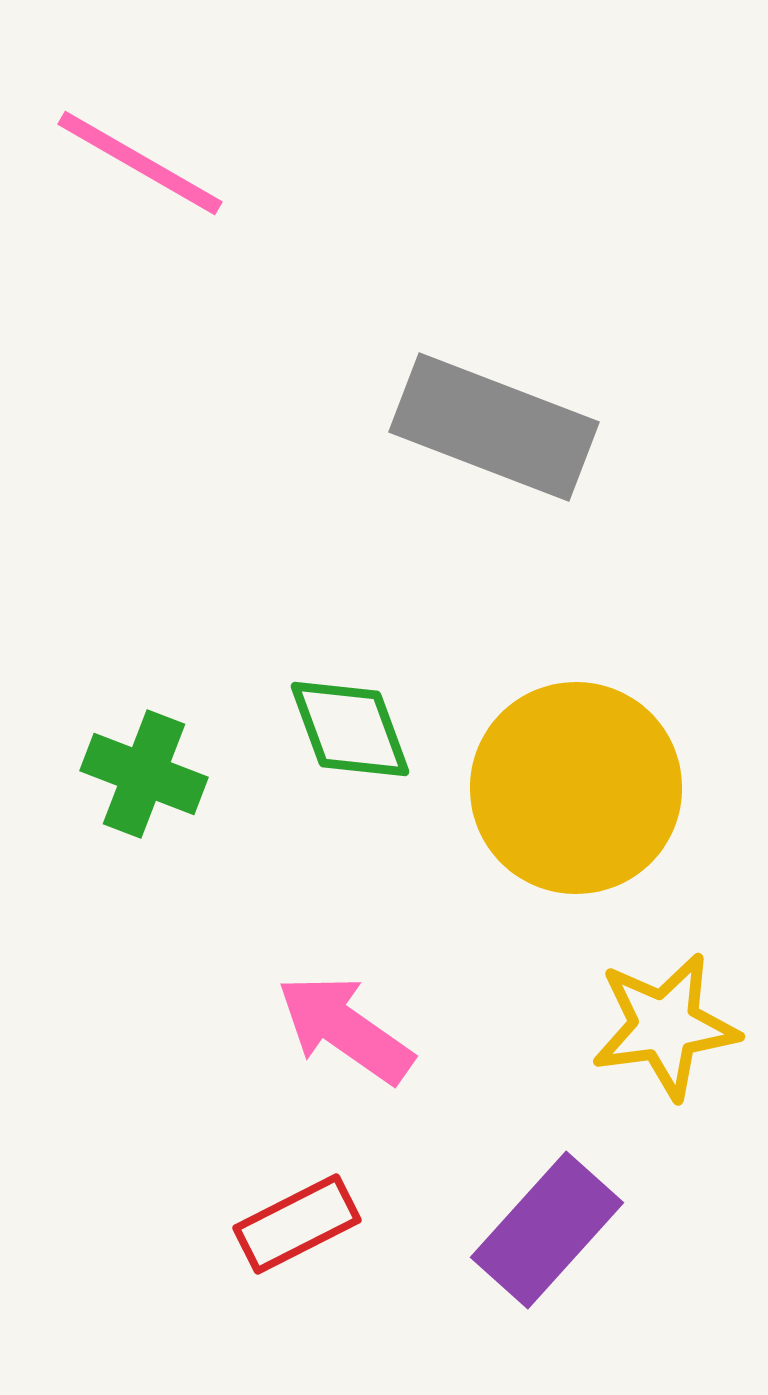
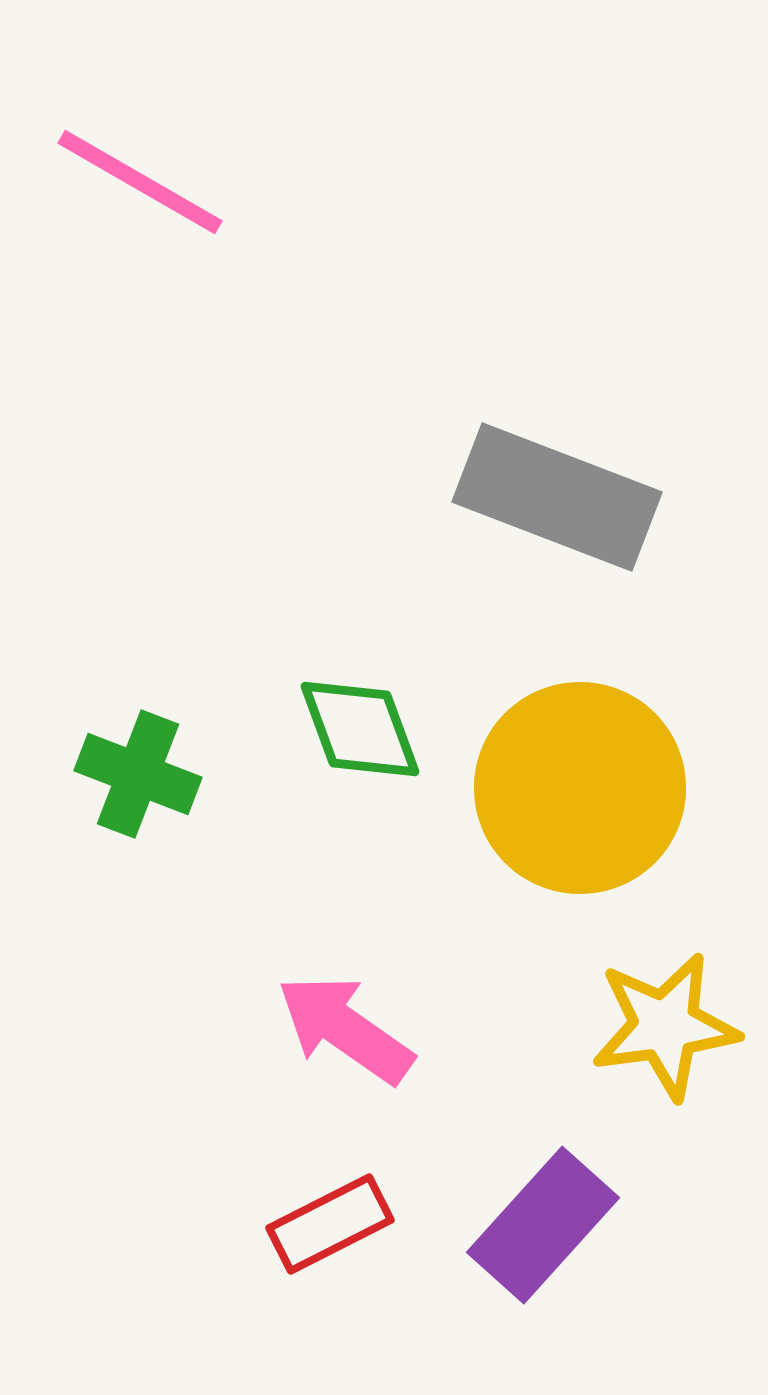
pink line: moved 19 px down
gray rectangle: moved 63 px right, 70 px down
green diamond: moved 10 px right
green cross: moved 6 px left
yellow circle: moved 4 px right
red rectangle: moved 33 px right
purple rectangle: moved 4 px left, 5 px up
